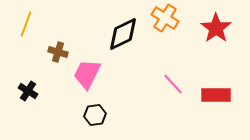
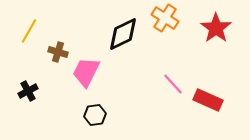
yellow line: moved 3 px right, 7 px down; rotated 10 degrees clockwise
pink trapezoid: moved 1 px left, 2 px up
black cross: rotated 30 degrees clockwise
red rectangle: moved 8 px left, 5 px down; rotated 24 degrees clockwise
